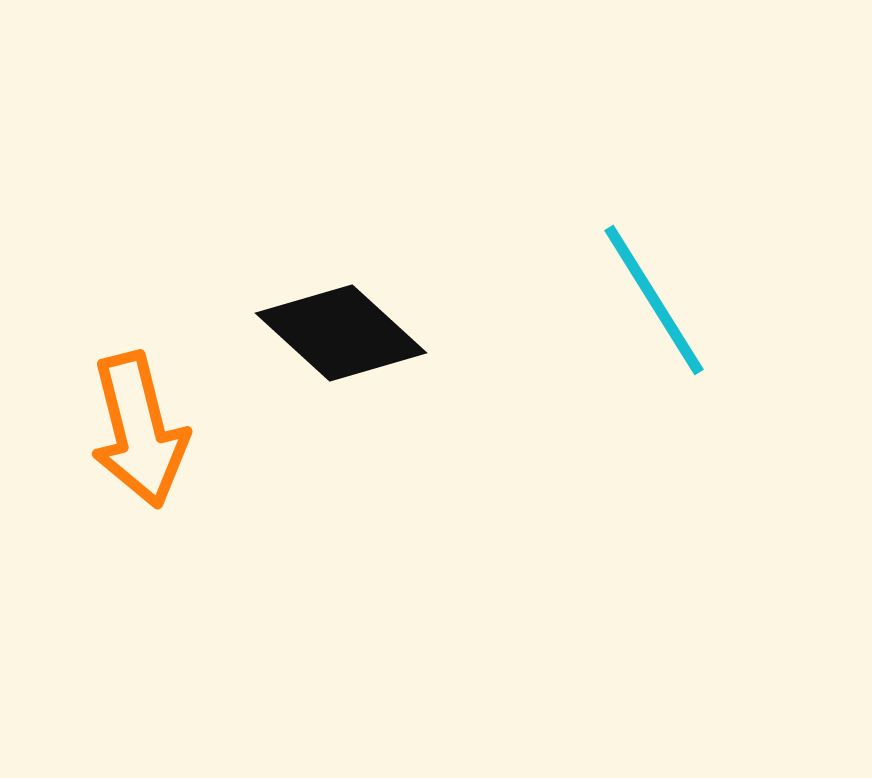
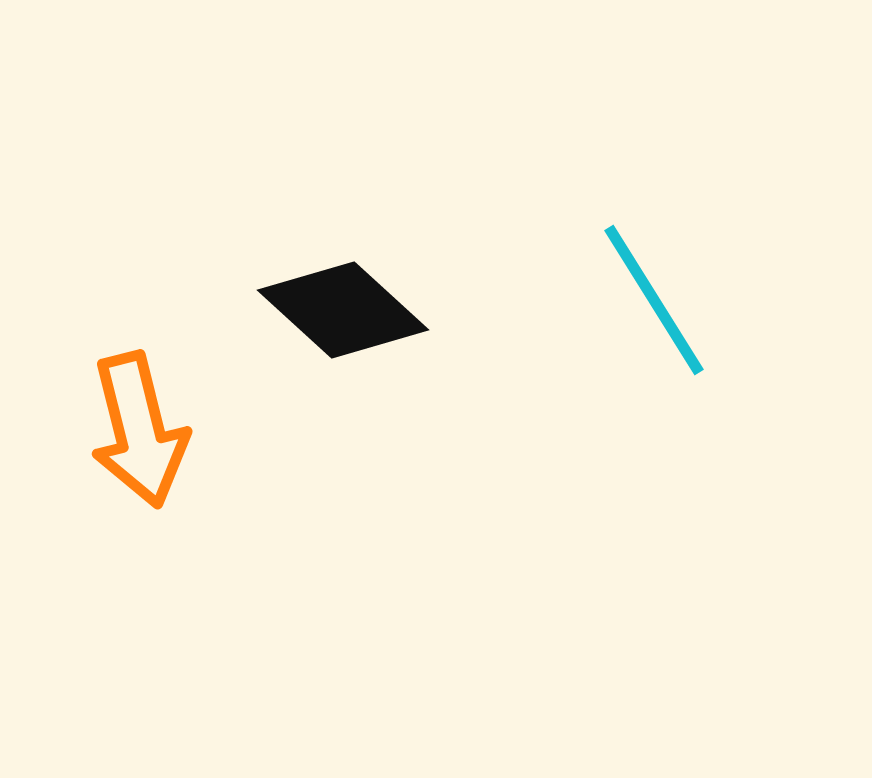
black diamond: moved 2 px right, 23 px up
